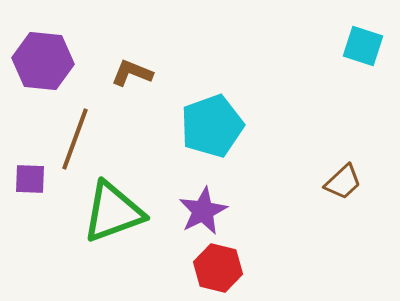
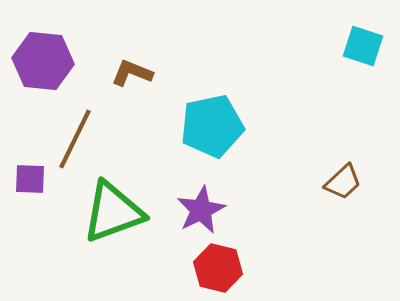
cyan pentagon: rotated 8 degrees clockwise
brown line: rotated 6 degrees clockwise
purple star: moved 2 px left, 1 px up
